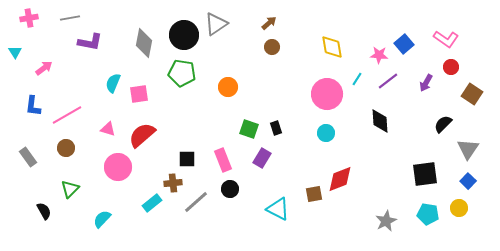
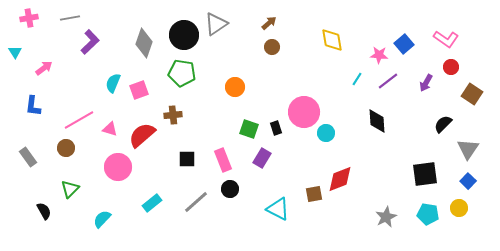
purple L-shape at (90, 42): rotated 55 degrees counterclockwise
gray diamond at (144, 43): rotated 8 degrees clockwise
yellow diamond at (332, 47): moved 7 px up
orange circle at (228, 87): moved 7 px right
pink square at (139, 94): moved 4 px up; rotated 12 degrees counterclockwise
pink circle at (327, 94): moved 23 px left, 18 px down
pink line at (67, 115): moved 12 px right, 5 px down
black diamond at (380, 121): moved 3 px left
pink triangle at (108, 129): moved 2 px right
brown cross at (173, 183): moved 68 px up
gray star at (386, 221): moved 4 px up
